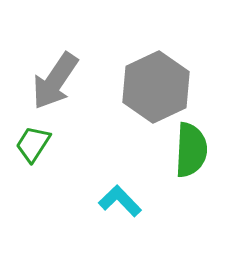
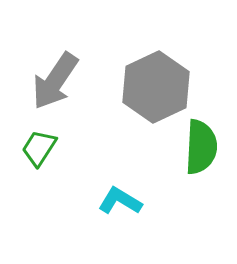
green trapezoid: moved 6 px right, 4 px down
green semicircle: moved 10 px right, 3 px up
cyan L-shape: rotated 15 degrees counterclockwise
